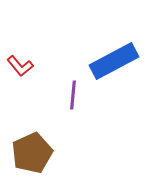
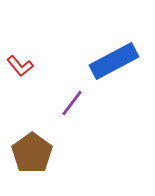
purple line: moved 1 px left, 8 px down; rotated 32 degrees clockwise
brown pentagon: rotated 12 degrees counterclockwise
